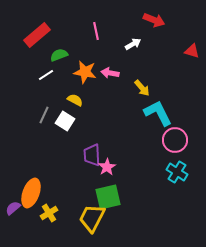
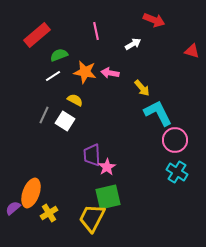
white line: moved 7 px right, 1 px down
